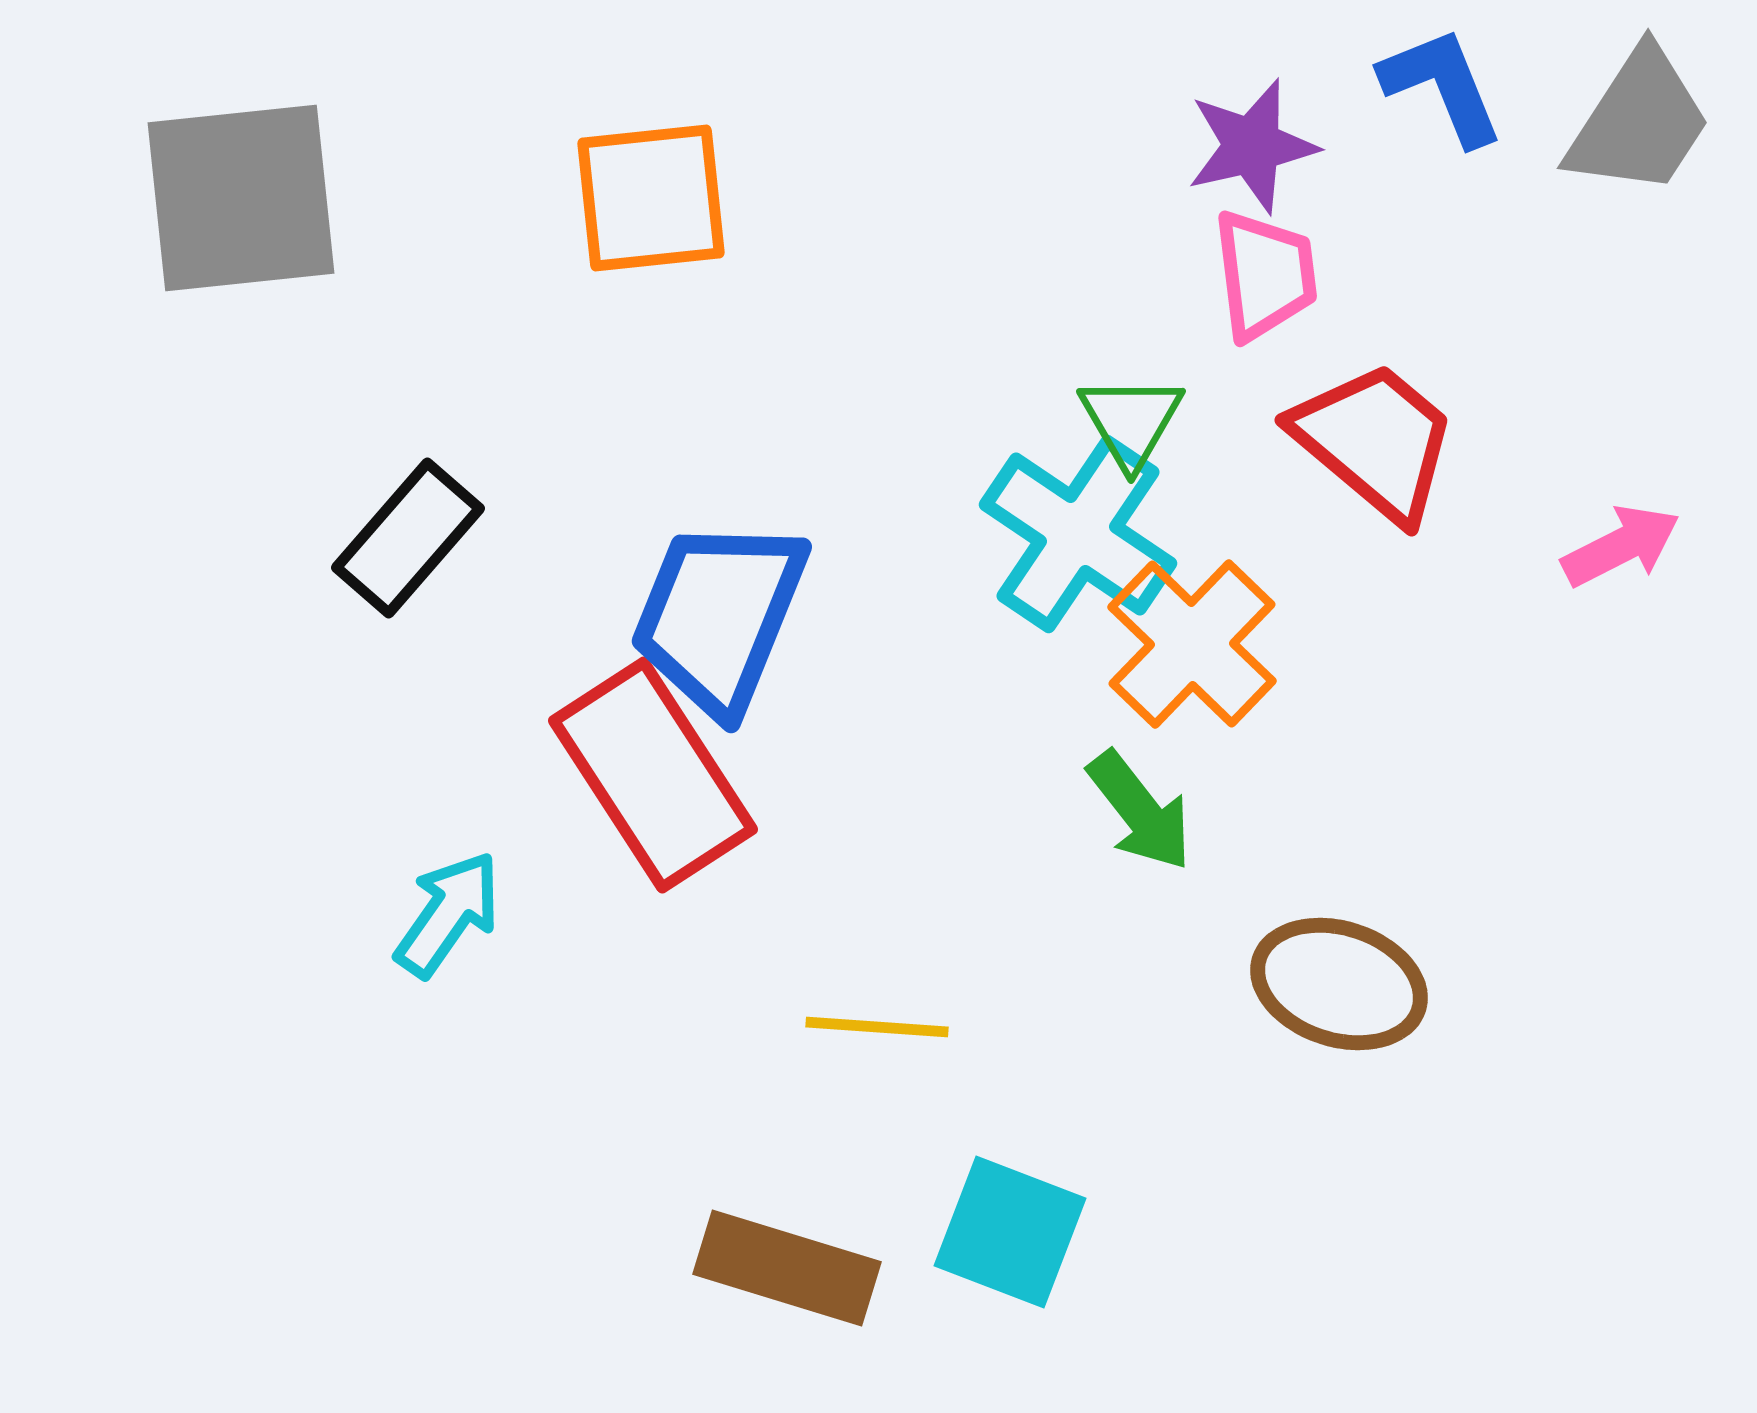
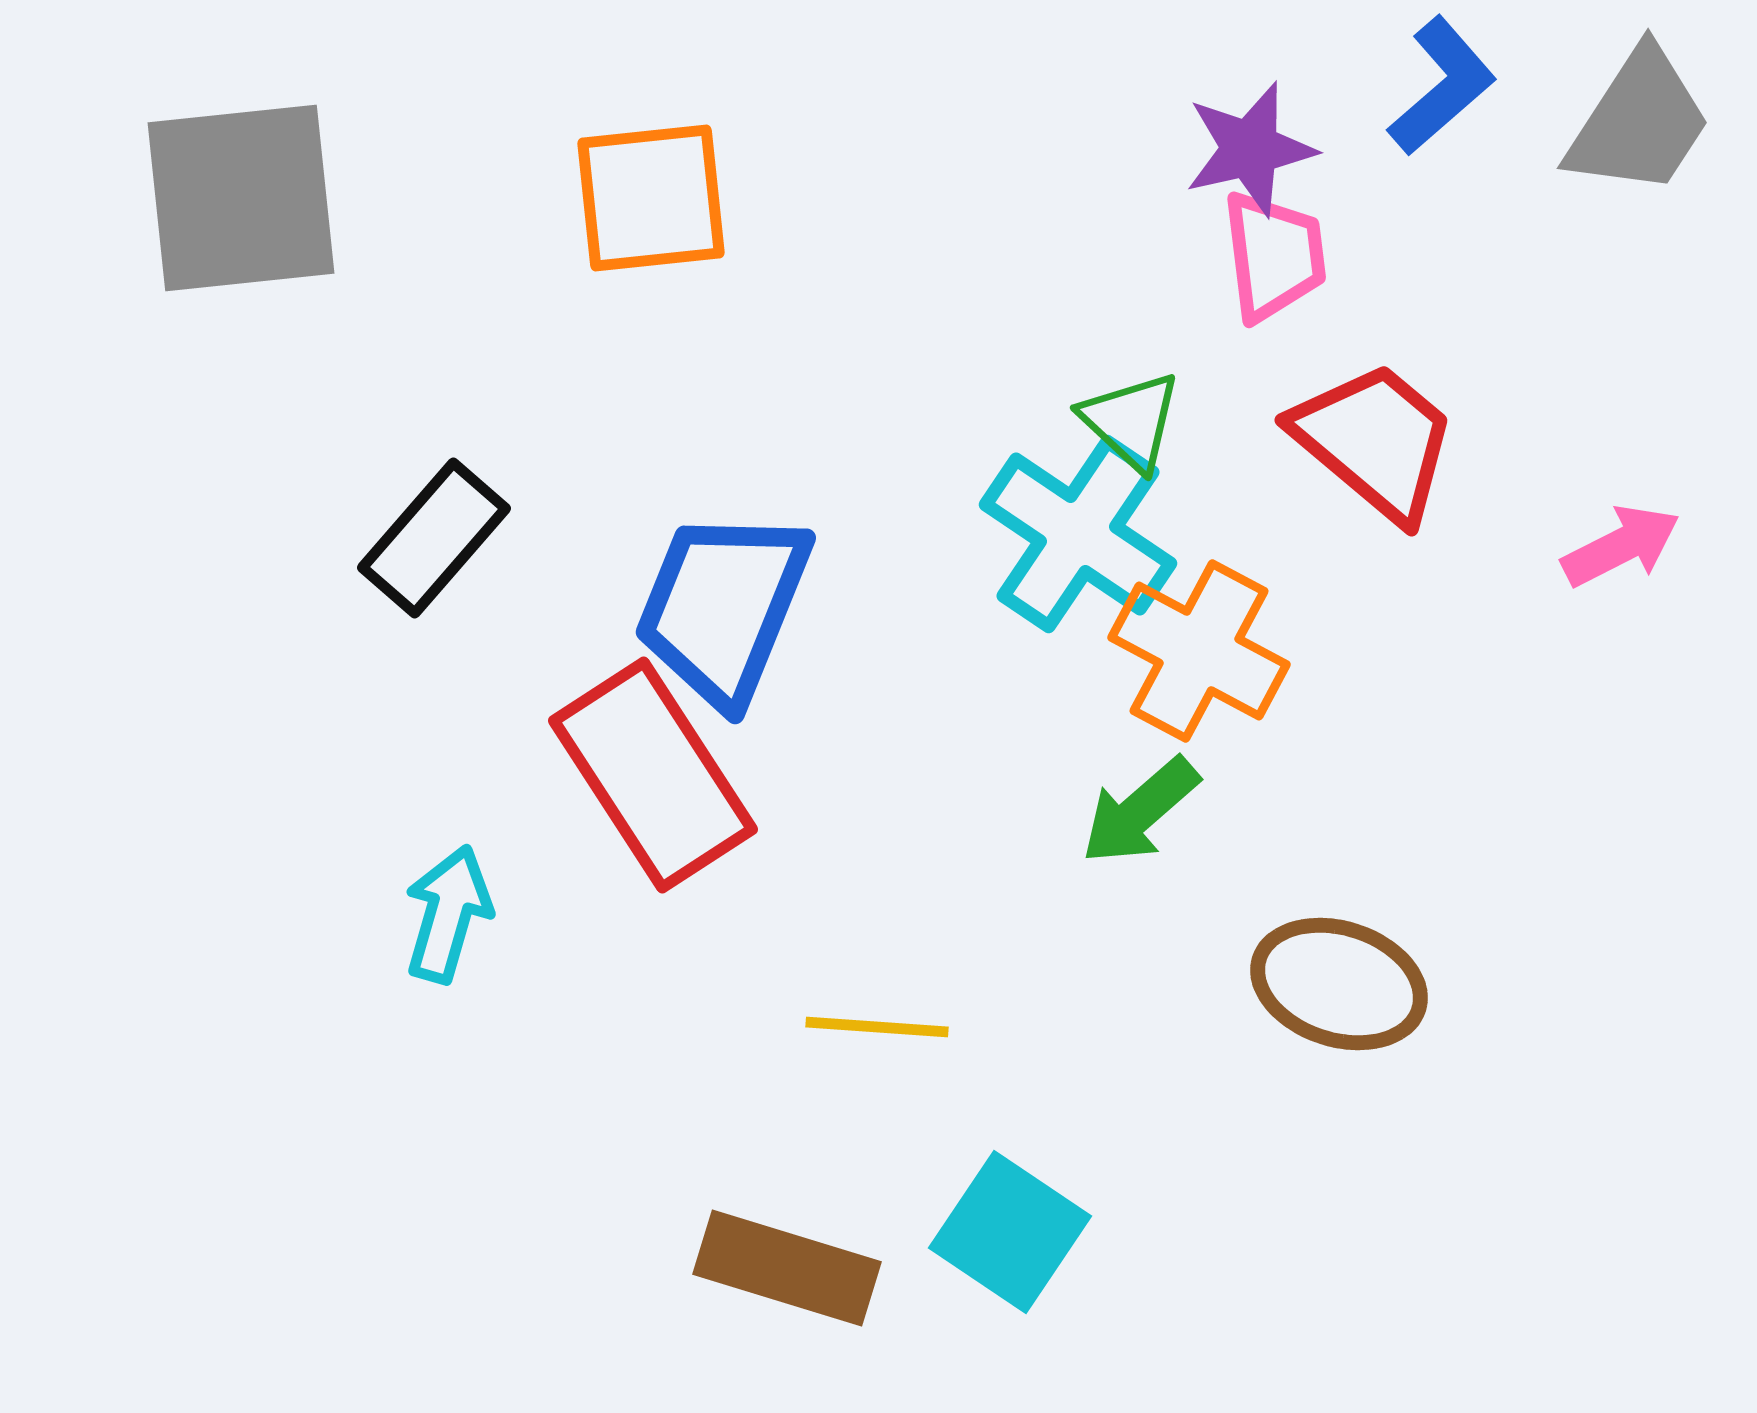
blue L-shape: rotated 71 degrees clockwise
purple star: moved 2 px left, 3 px down
pink trapezoid: moved 9 px right, 19 px up
green triangle: rotated 17 degrees counterclockwise
black rectangle: moved 26 px right
blue trapezoid: moved 4 px right, 9 px up
orange cross: moved 7 px right, 7 px down; rotated 16 degrees counterclockwise
green arrow: rotated 87 degrees clockwise
cyan arrow: rotated 19 degrees counterclockwise
cyan square: rotated 13 degrees clockwise
